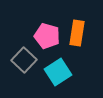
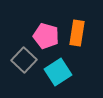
pink pentagon: moved 1 px left
